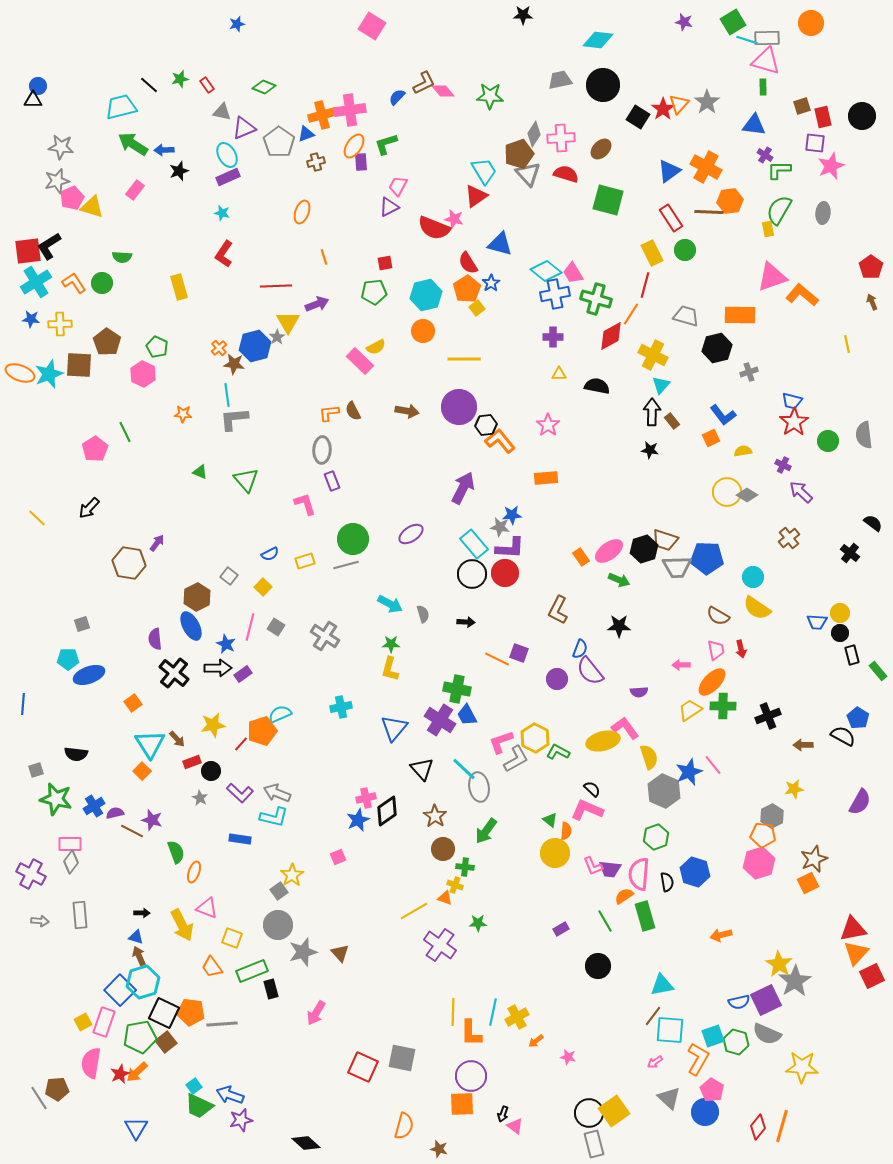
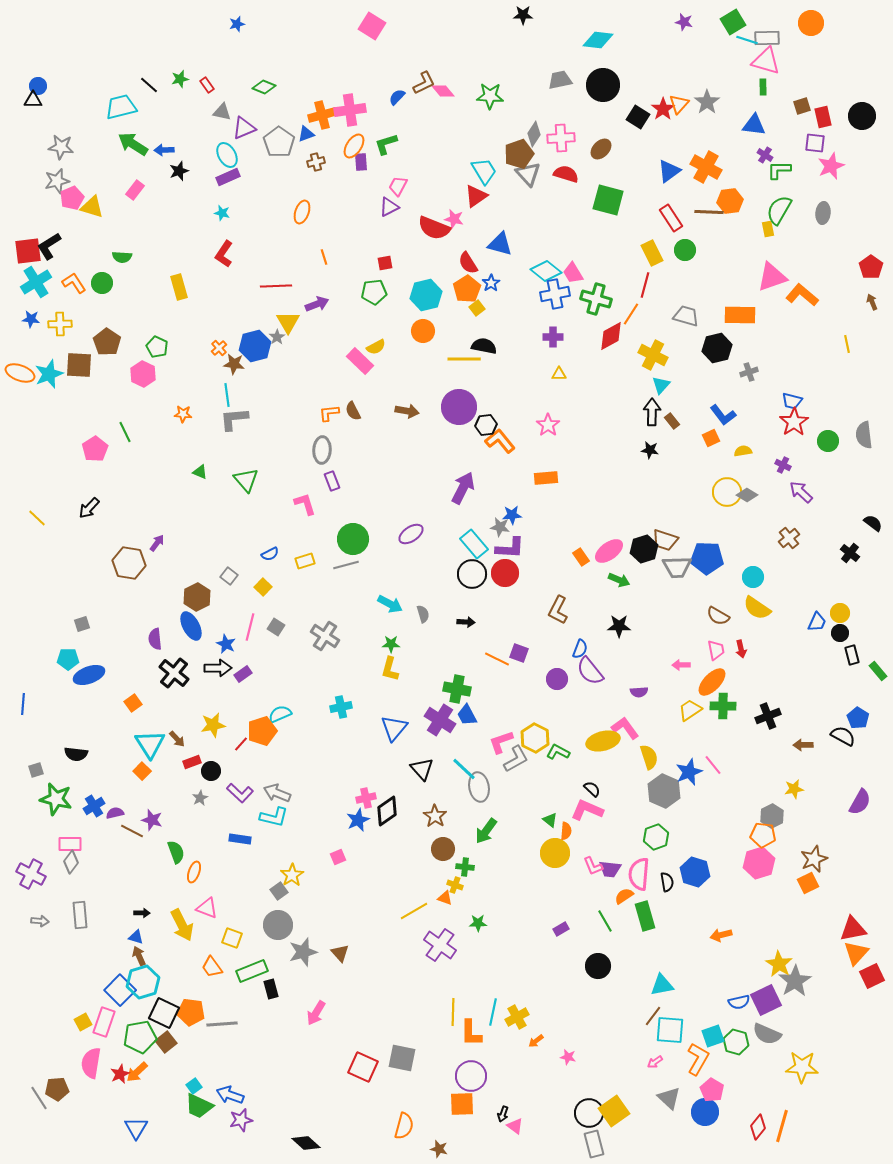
black semicircle at (597, 386): moved 113 px left, 40 px up
blue trapezoid at (817, 622): rotated 70 degrees counterclockwise
gray star at (200, 798): rotated 14 degrees clockwise
